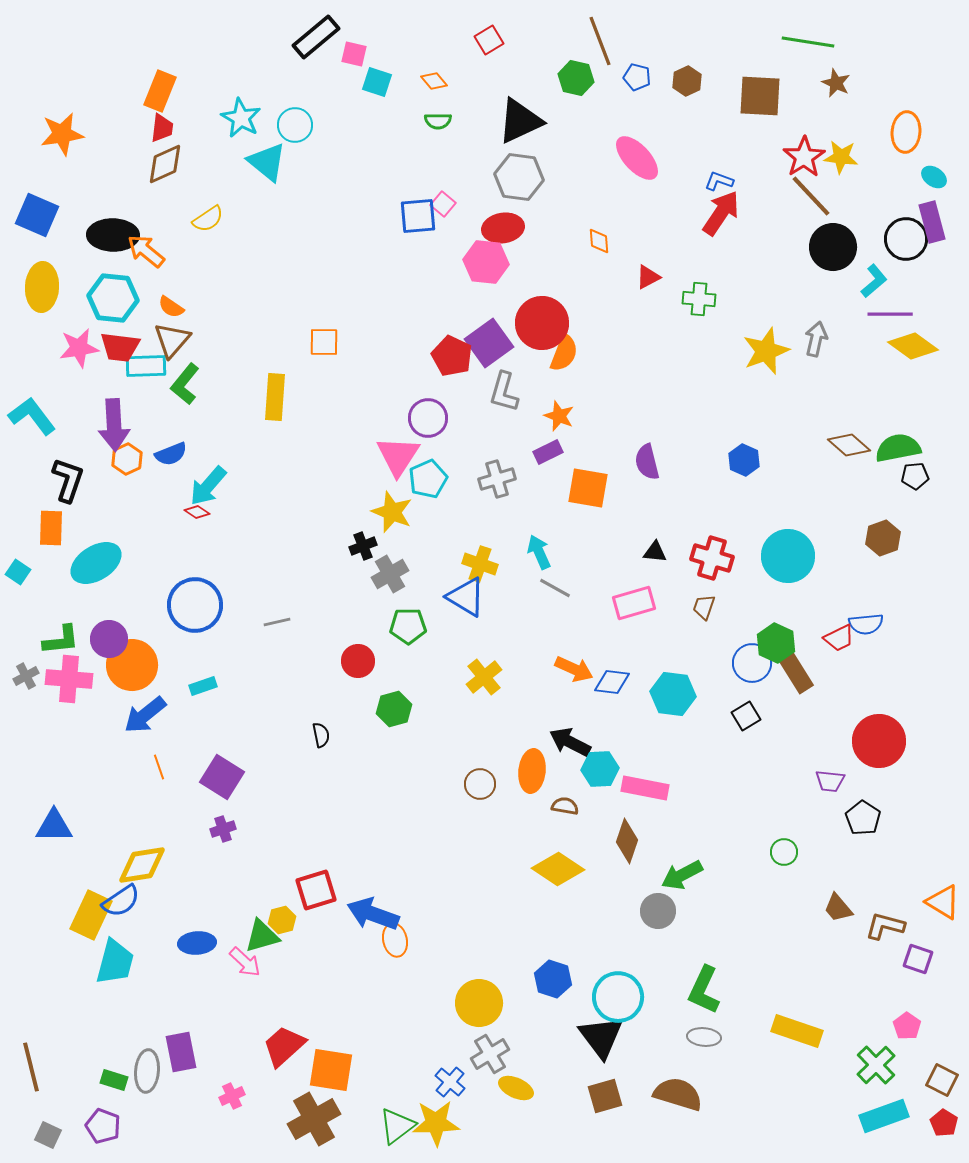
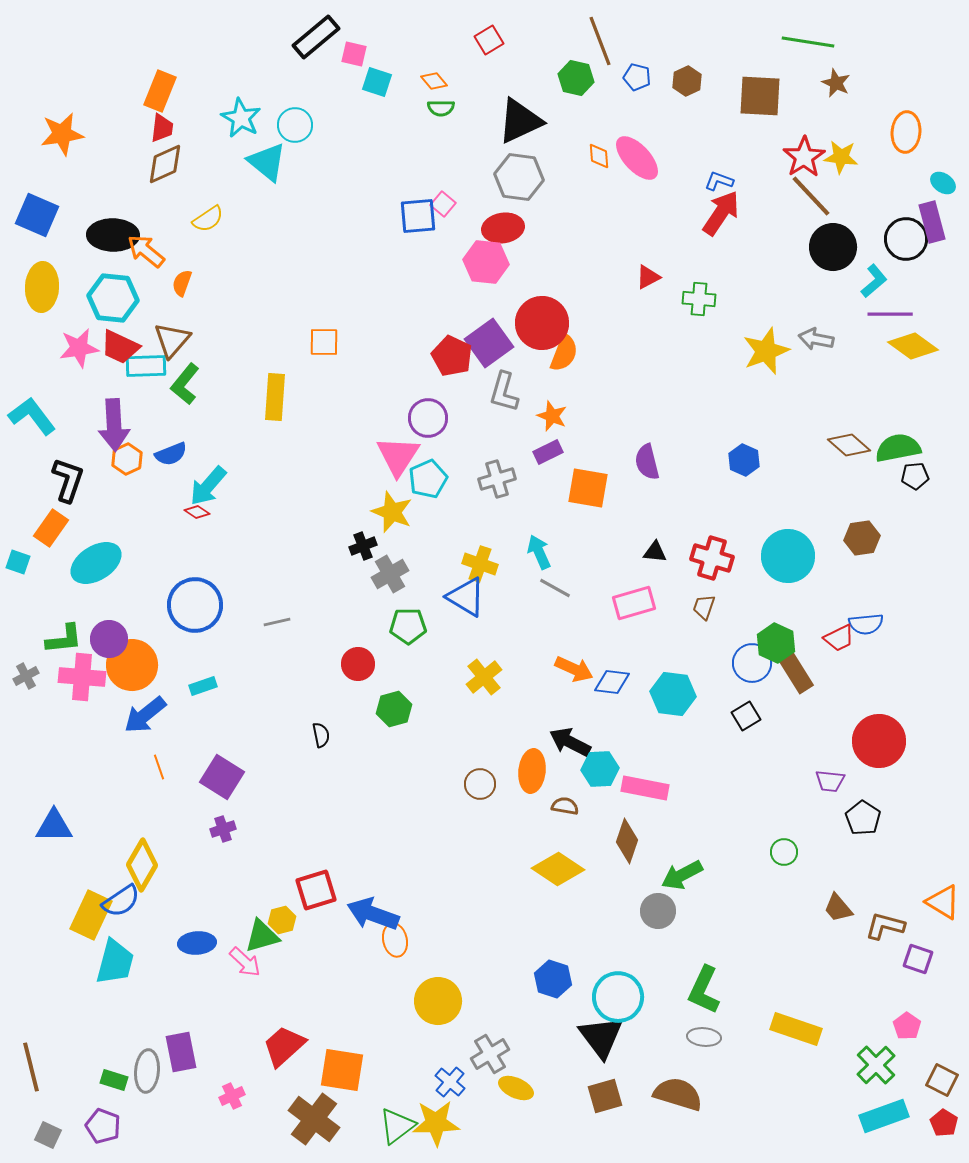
green semicircle at (438, 121): moved 3 px right, 13 px up
cyan ellipse at (934, 177): moved 9 px right, 6 px down
orange diamond at (599, 241): moved 85 px up
orange semicircle at (171, 307): moved 11 px right, 24 px up; rotated 76 degrees clockwise
gray arrow at (816, 339): rotated 92 degrees counterclockwise
red trapezoid at (120, 347): rotated 18 degrees clockwise
orange star at (559, 416): moved 7 px left
orange rectangle at (51, 528): rotated 33 degrees clockwise
brown hexagon at (883, 538): moved 21 px left; rotated 12 degrees clockwise
cyan square at (18, 572): moved 10 px up; rotated 15 degrees counterclockwise
green L-shape at (61, 640): moved 3 px right, 1 px up
red circle at (358, 661): moved 3 px down
pink cross at (69, 679): moved 13 px right, 2 px up
yellow diamond at (142, 865): rotated 51 degrees counterclockwise
yellow circle at (479, 1003): moved 41 px left, 2 px up
yellow rectangle at (797, 1031): moved 1 px left, 2 px up
orange square at (331, 1070): moved 11 px right
brown cross at (314, 1119): rotated 24 degrees counterclockwise
